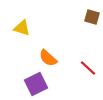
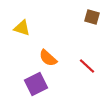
red line: moved 1 px left, 2 px up
